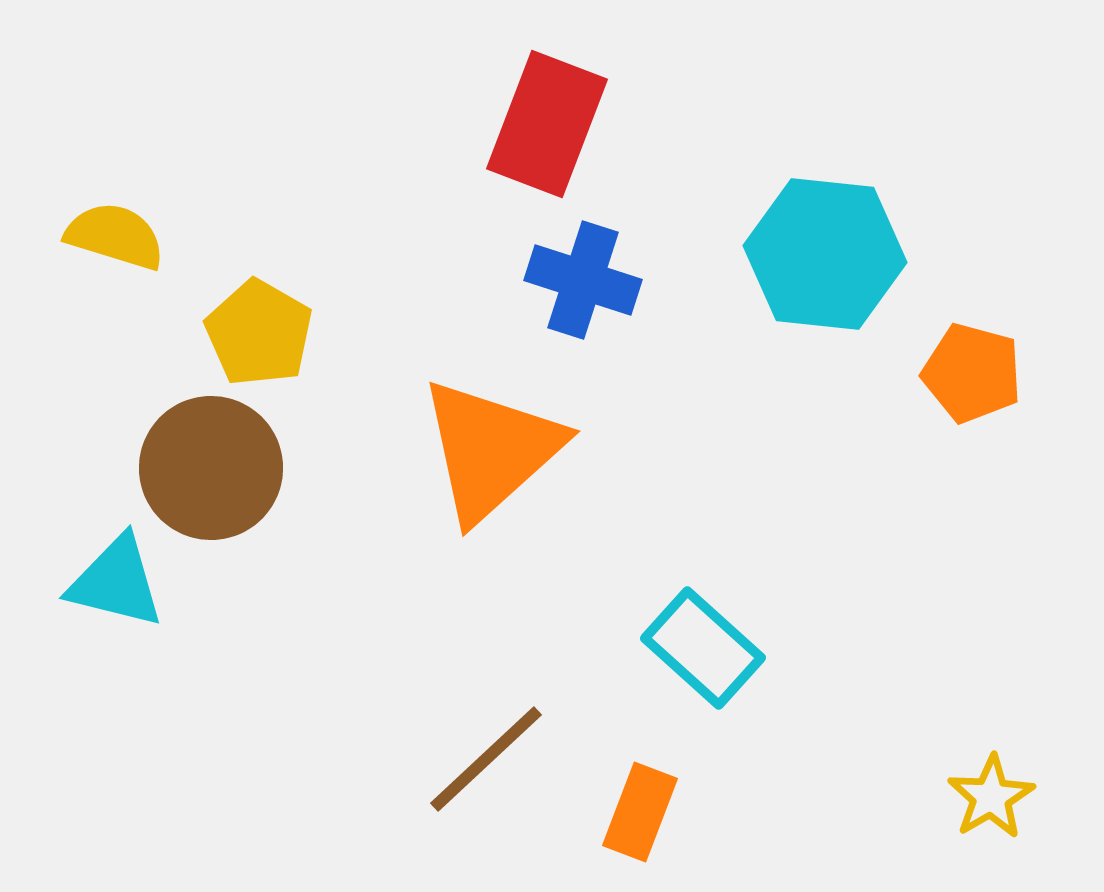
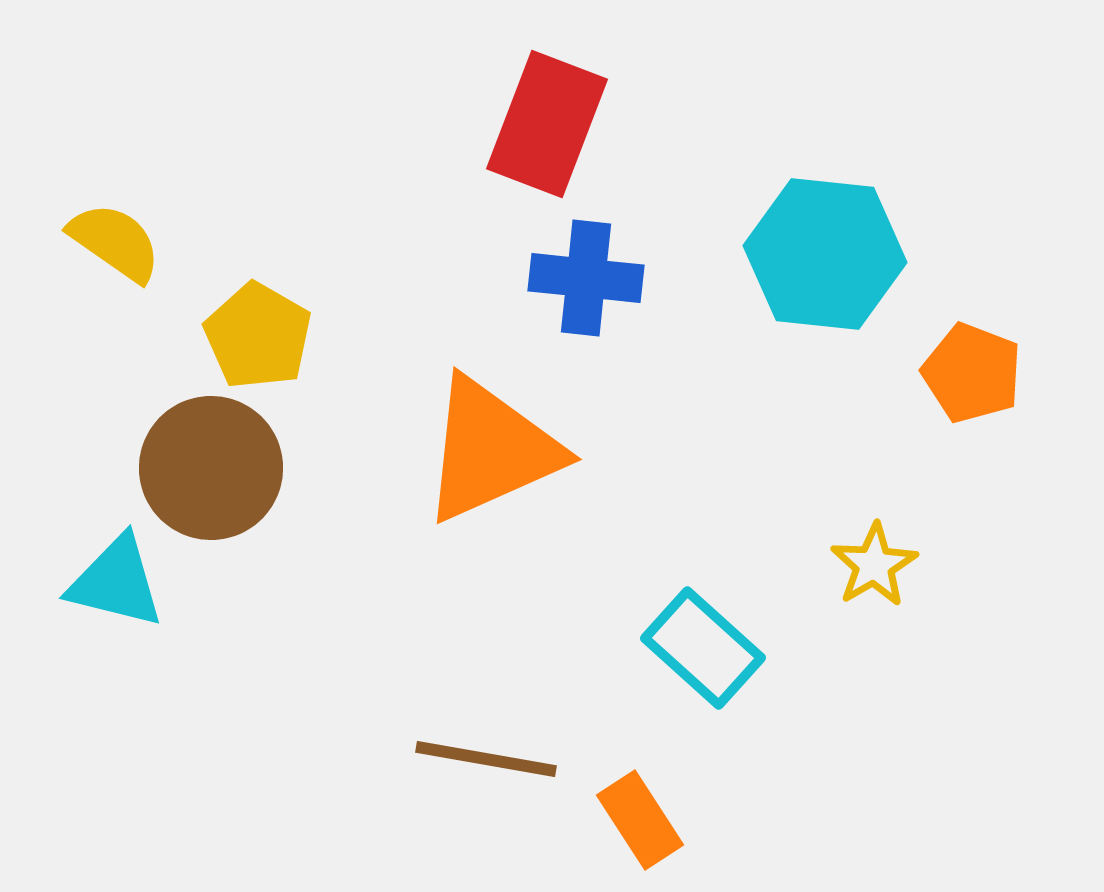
yellow semicircle: moved 6 px down; rotated 18 degrees clockwise
blue cross: moved 3 px right, 2 px up; rotated 12 degrees counterclockwise
yellow pentagon: moved 1 px left, 3 px down
orange pentagon: rotated 6 degrees clockwise
orange triangle: rotated 18 degrees clockwise
brown line: rotated 53 degrees clockwise
yellow star: moved 117 px left, 232 px up
orange rectangle: moved 8 px down; rotated 54 degrees counterclockwise
